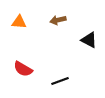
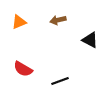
orange triangle: rotated 28 degrees counterclockwise
black triangle: moved 1 px right
